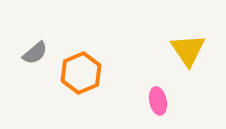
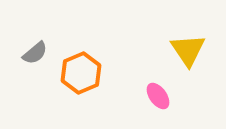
pink ellipse: moved 5 px up; rotated 24 degrees counterclockwise
